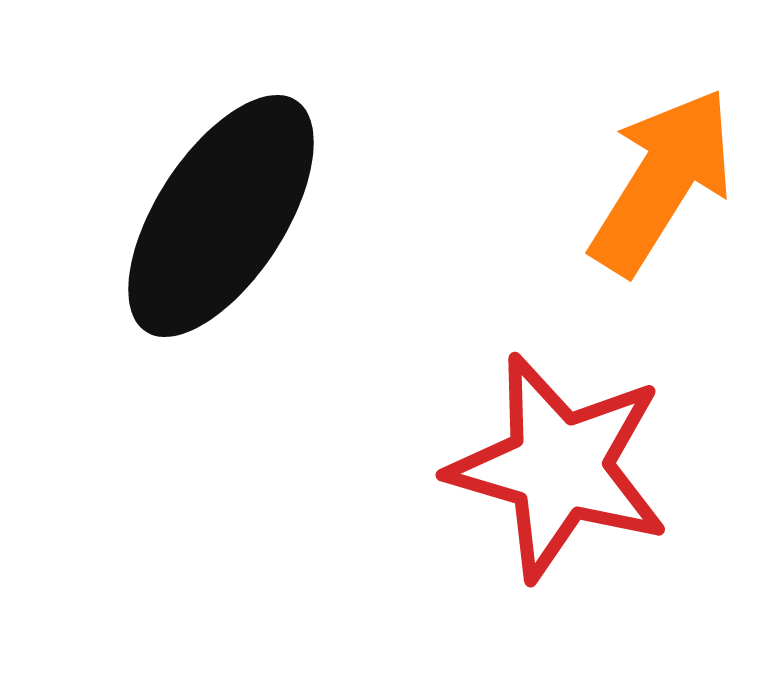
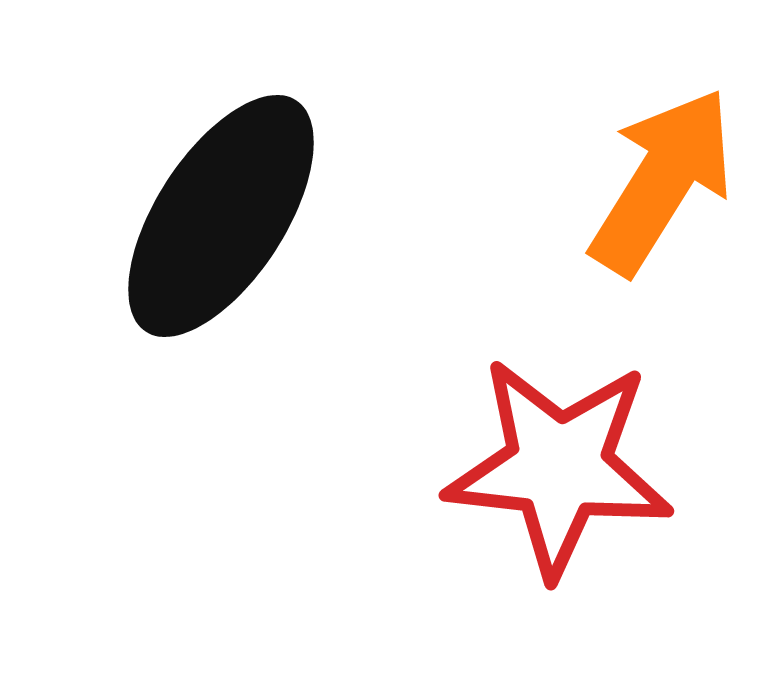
red star: rotated 10 degrees counterclockwise
